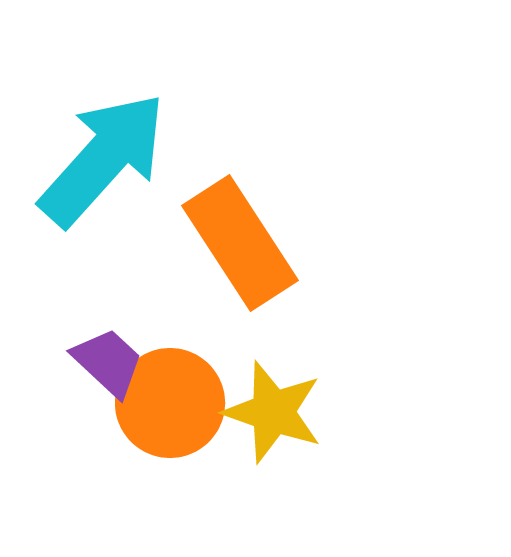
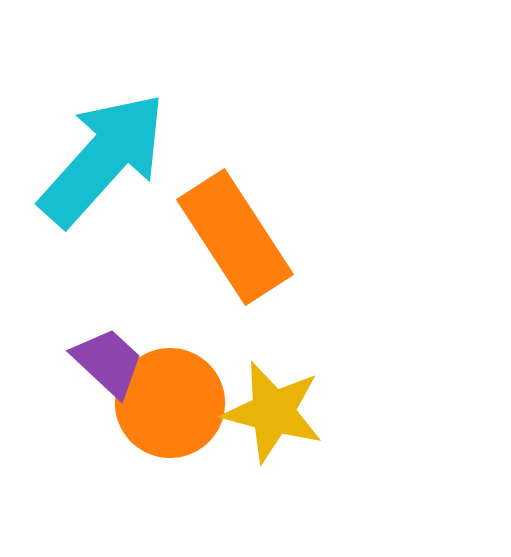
orange rectangle: moved 5 px left, 6 px up
yellow star: rotated 4 degrees counterclockwise
